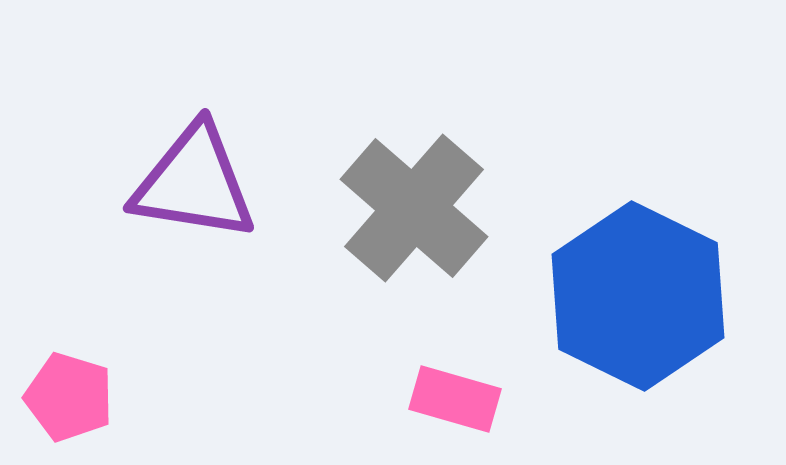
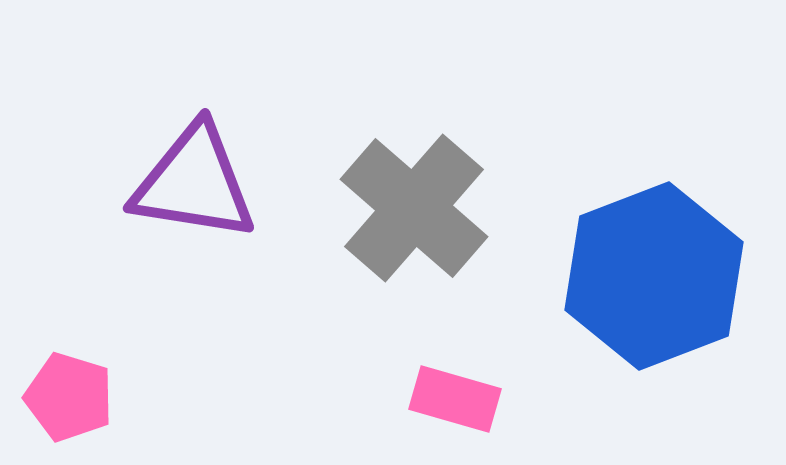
blue hexagon: moved 16 px right, 20 px up; rotated 13 degrees clockwise
